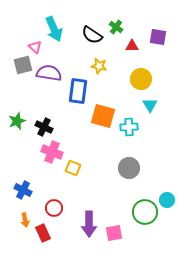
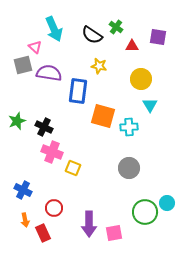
cyan circle: moved 3 px down
